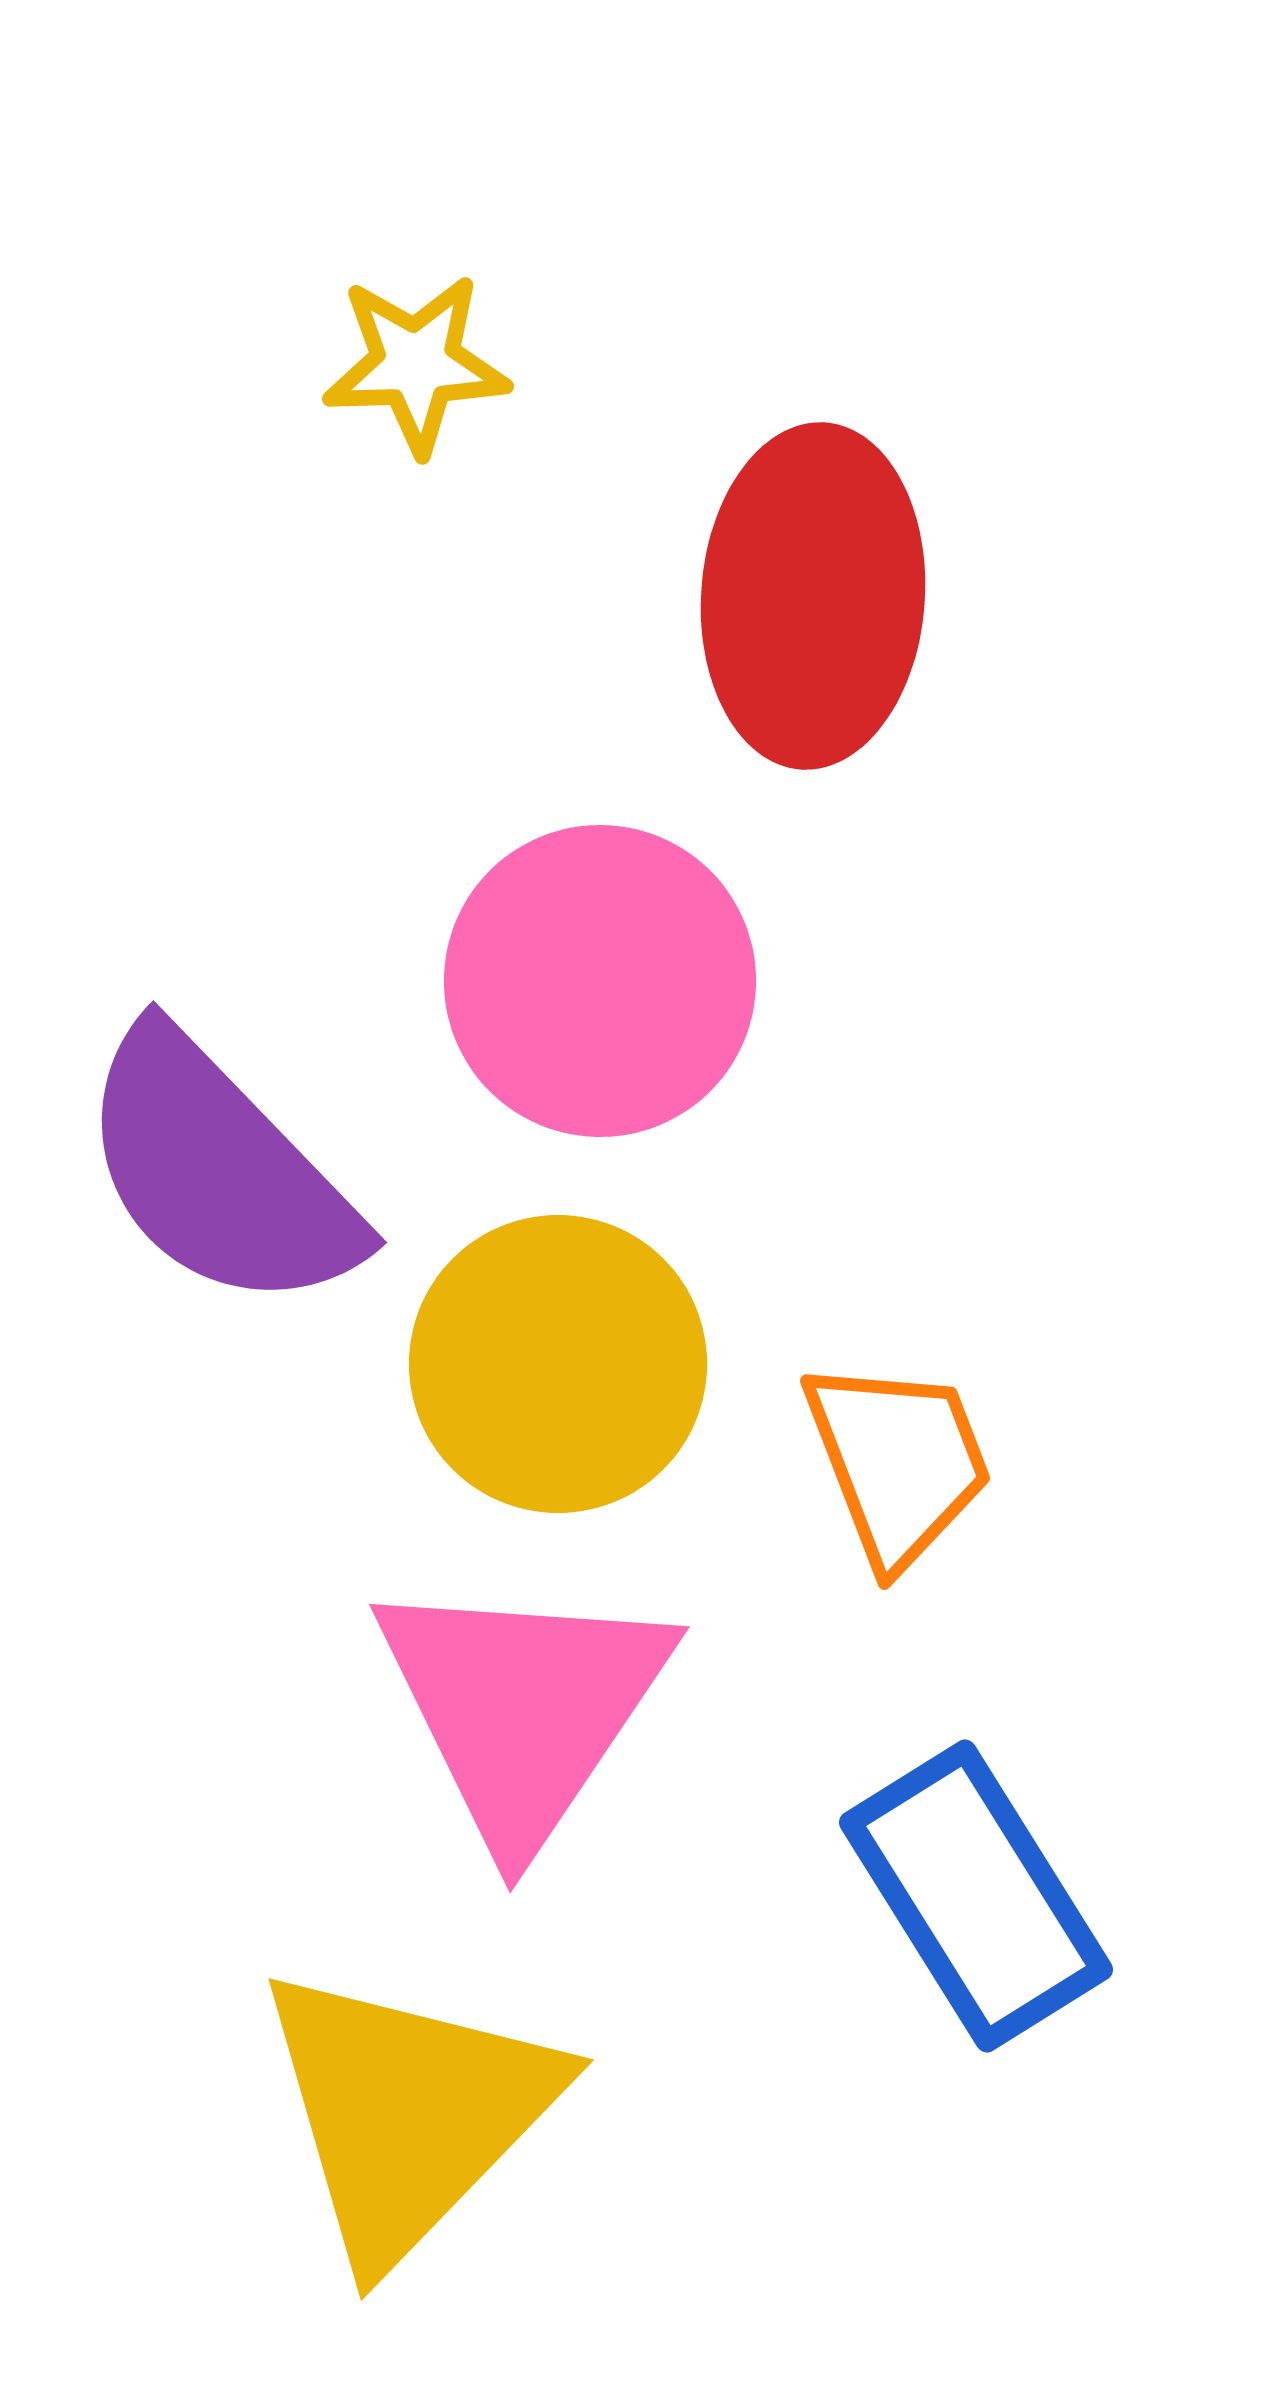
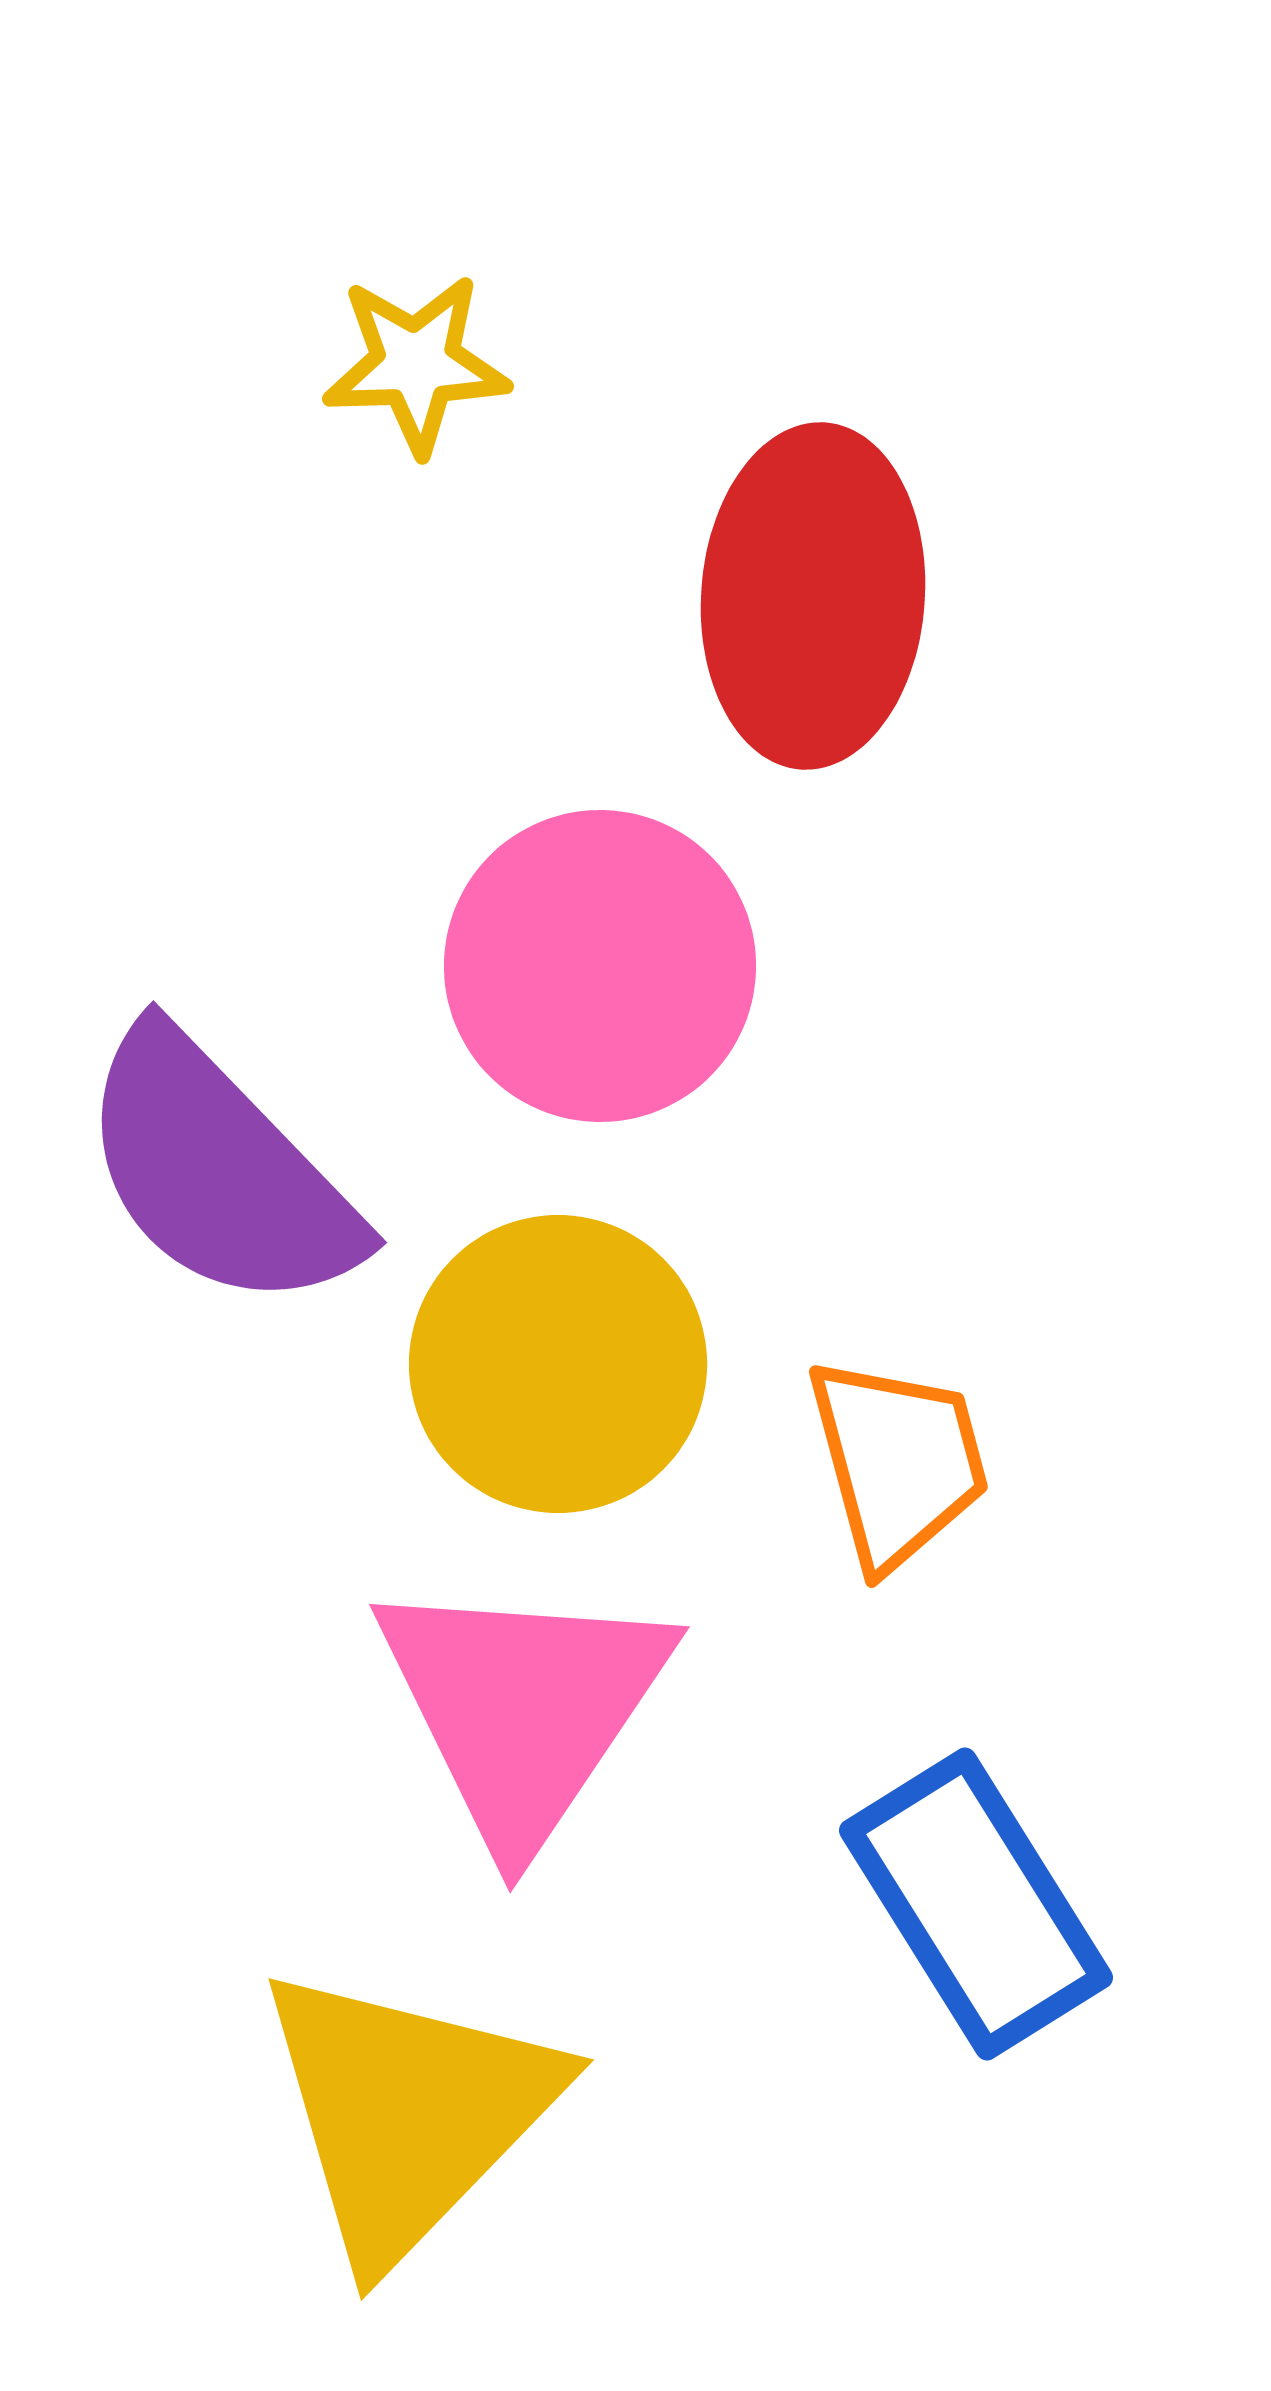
pink circle: moved 15 px up
orange trapezoid: rotated 6 degrees clockwise
blue rectangle: moved 8 px down
